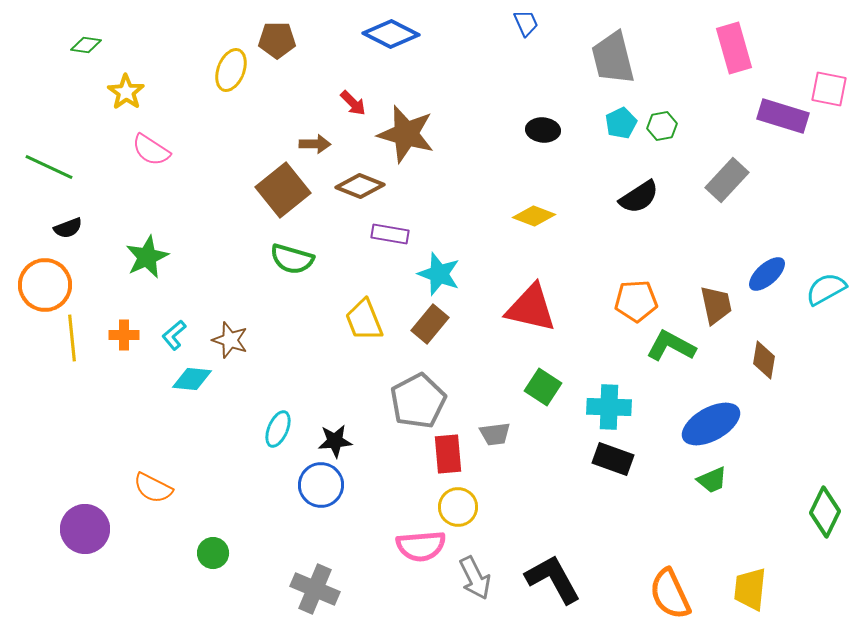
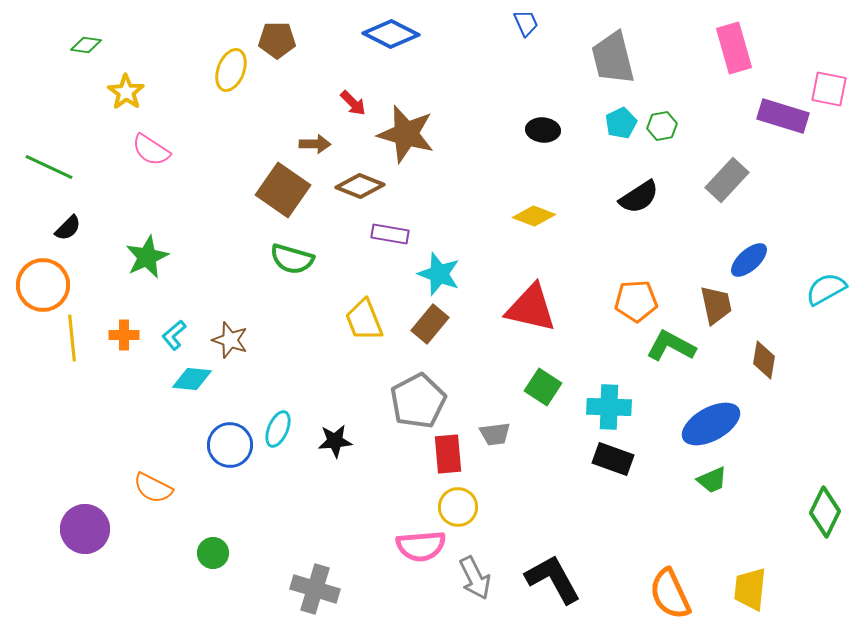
brown square at (283, 190): rotated 16 degrees counterclockwise
black semicircle at (68, 228): rotated 24 degrees counterclockwise
blue ellipse at (767, 274): moved 18 px left, 14 px up
orange circle at (45, 285): moved 2 px left
blue circle at (321, 485): moved 91 px left, 40 px up
gray cross at (315, 589): rotated 6 degrees counterclockwise
